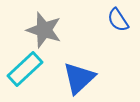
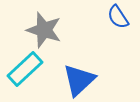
blue semicircle: moved 3 px up
blue triangle: moved 2 px down
